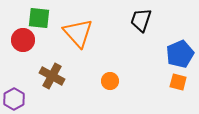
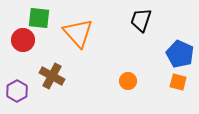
blue pentagon: rotated 24 degrees counterclockwise
orange circle: moved 18 px right
purple hexagon: moved 3 px right, 8 px up
